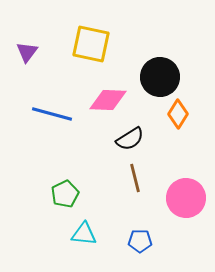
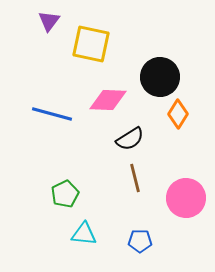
purple triangle: moved 22 px right, 31 px up
